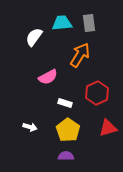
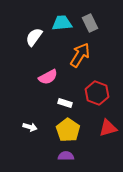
gray rectangle: moved 1 px right; rotated 18 degrees counterclockwise
red hexagon: rotated 15 degrees counterclockwise
